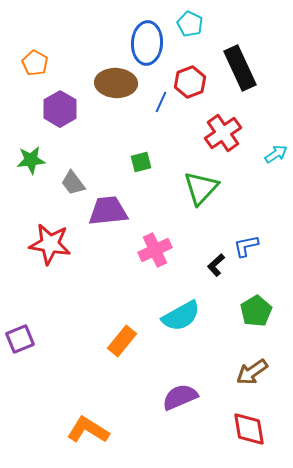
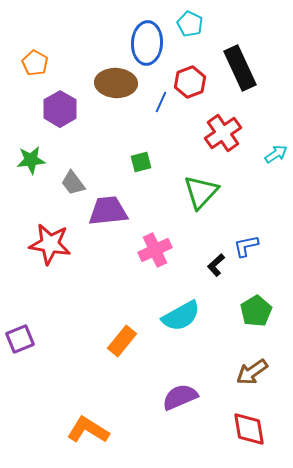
green triangle: moved 4 px down
